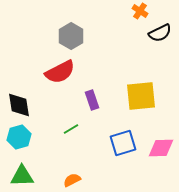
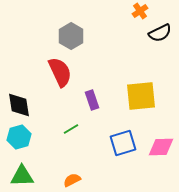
orange cross: rotated 21 degrees clockwise
red semicircle: rotated 88 degrees counterclockwise
pink diamond: moved 1 px up
